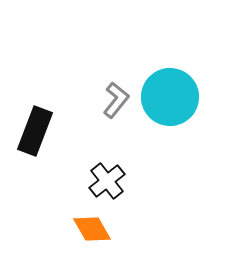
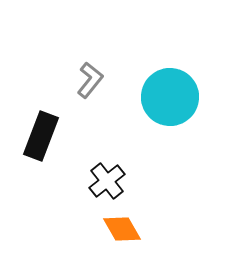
gray L-shape: moved 26 px left, 20 px up
black rectangle: moved 6 px right, 5 px down
orange diamond: moved 30 px right
